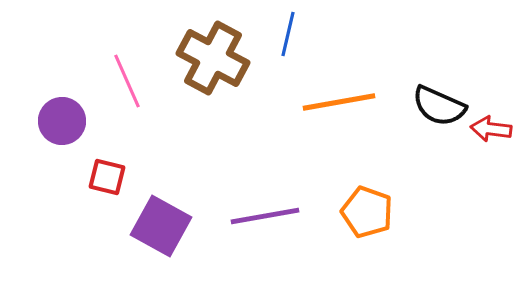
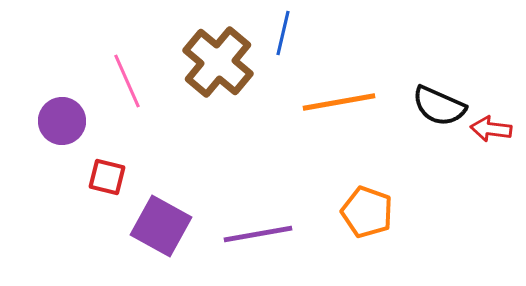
blue line: moved 5 px left, 1 px up
brown cross: moved 5 px right, 4 px down; rotated 12 degrees clockwise
purple line: moved 7 px left, 18 px down
